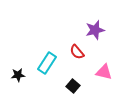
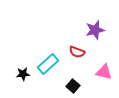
red semicircle: rotated 28 degrees counterclockwise
cyan rectangle: moved 1 px right, 1 px down; rotated 15 degrees clockwise
black star: moved 5 px right, 1 px up
